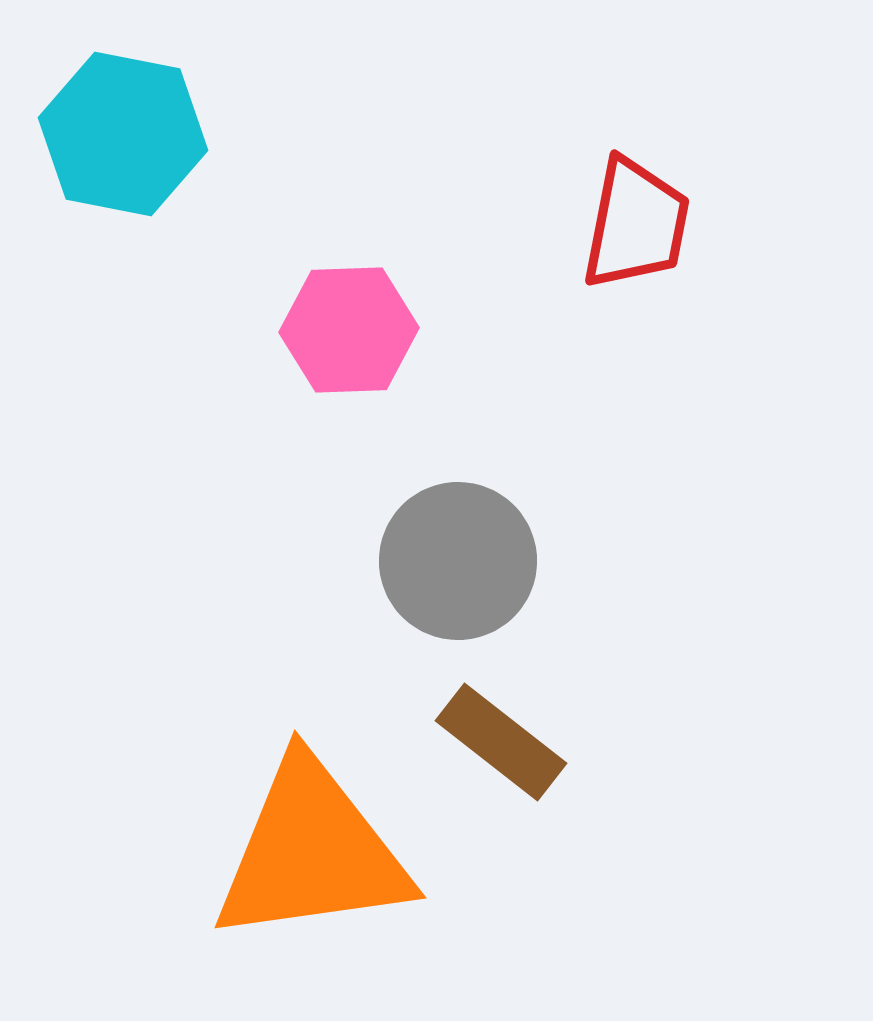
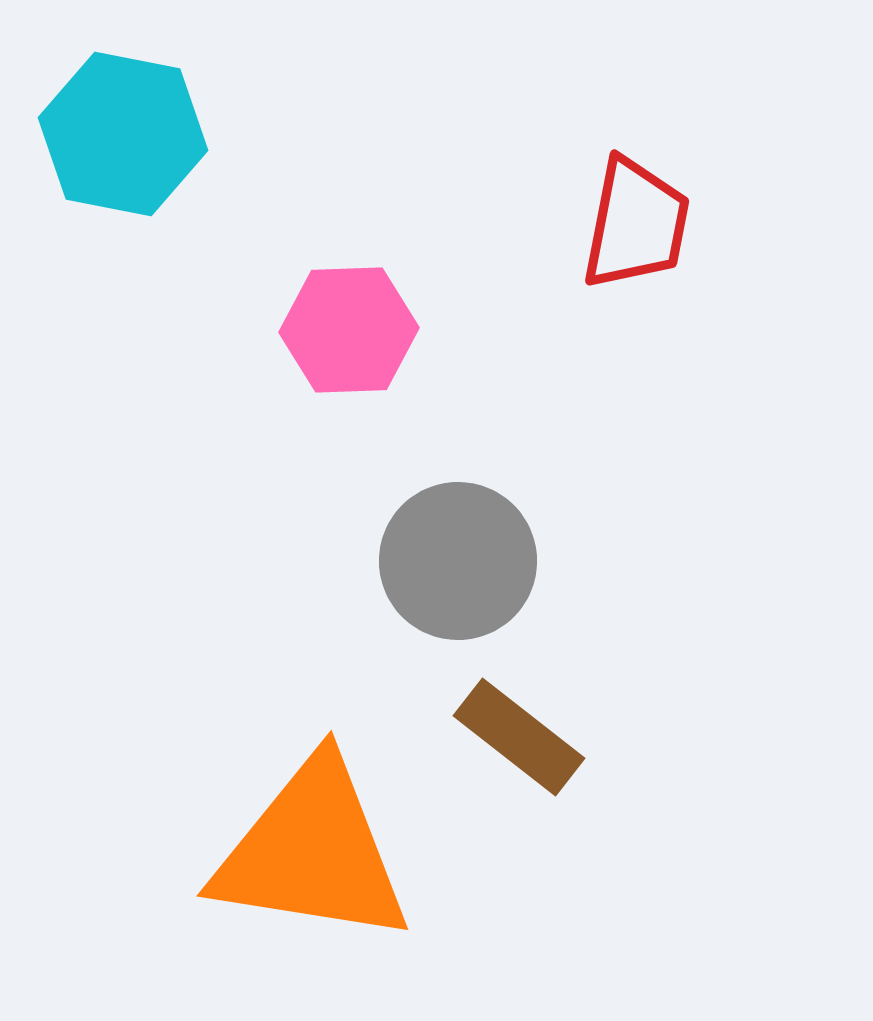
brown rectangle: moved 18 px right, 5 px up
orange triangle: rotated 17 degrees clockwise
